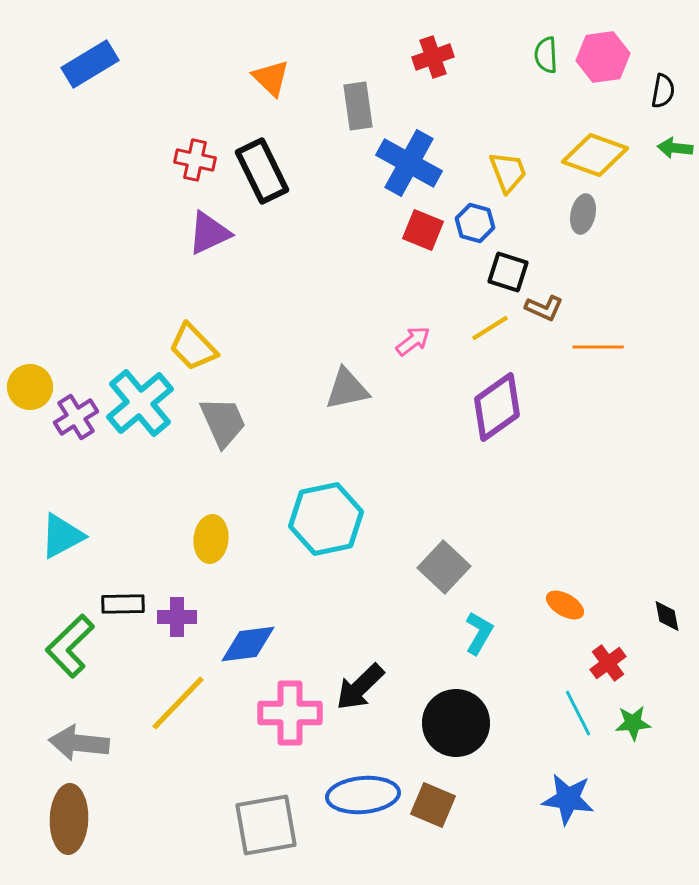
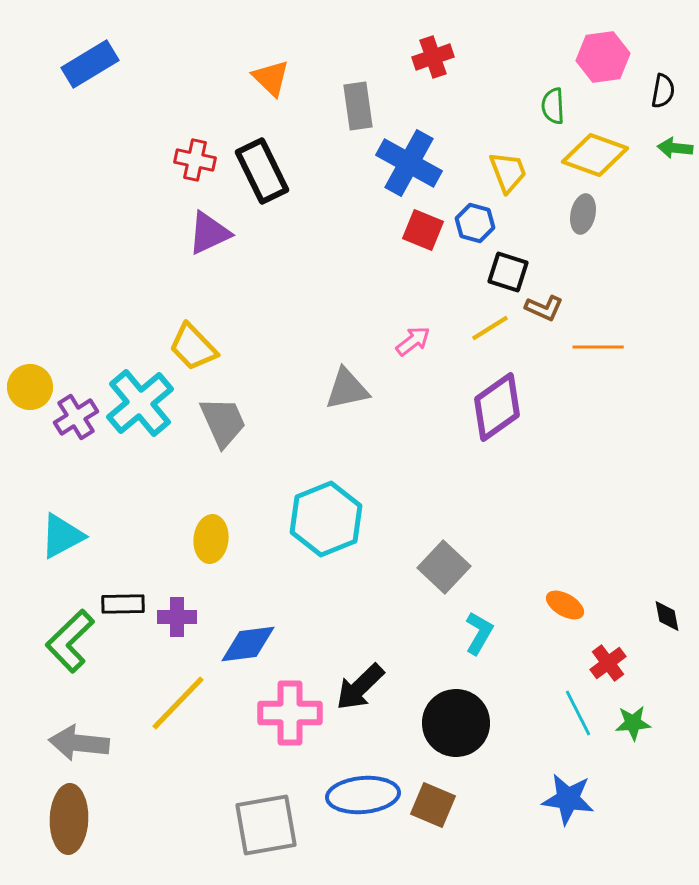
green semicircle at (546, 55): moved 7 px right, 51 px down
cyan hexagon at (326, 519): rotated 10 degrees counterclockwise
green L-shape at (70, 646): moved 5 px up
